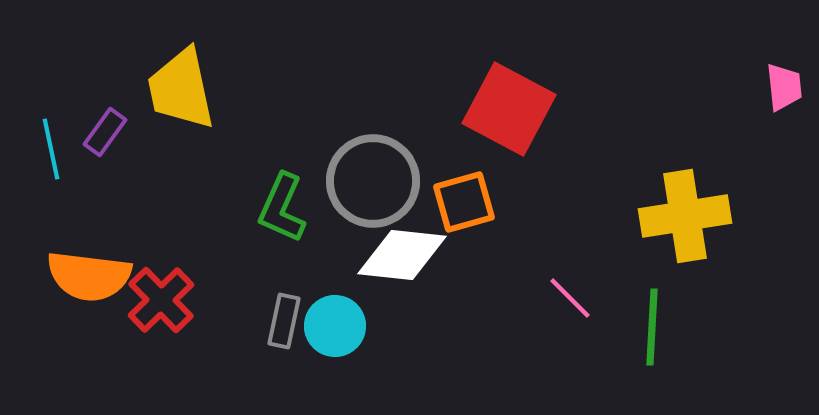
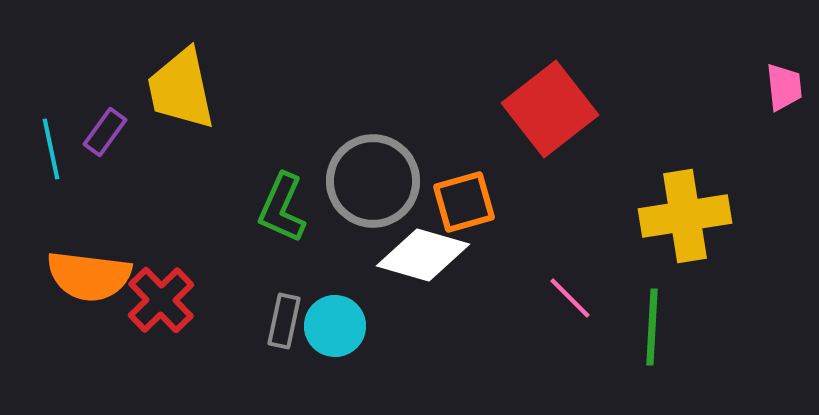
red square: moved 41 px right; rotated 24 degrees clockwise
white diamond: moved 21 px right; rotated 10 degrees clockwise
